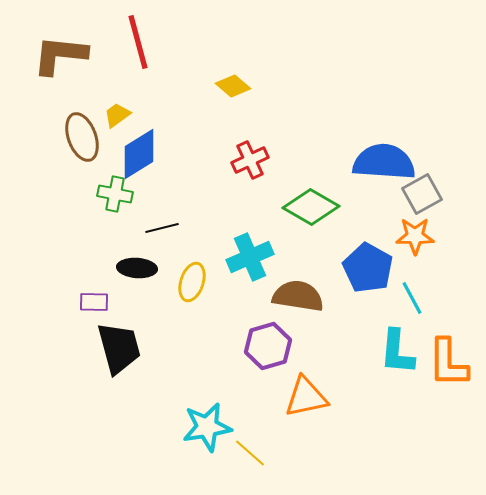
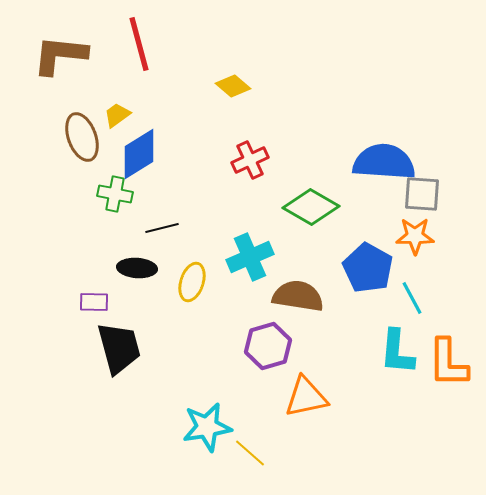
red line: moved 1 px right, 2 px down
gray square: rotated 33 degrees clockwise
